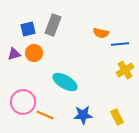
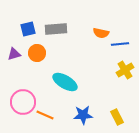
gray rectangle: moved 3 px right, 4 px down; rotated 65 degrees clockwise
orange circle: moved 3 px right
